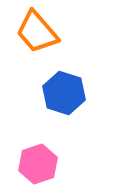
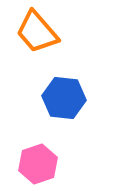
blue hexagon: moved 5 px down; rotated 12 degrees counterclockwise
